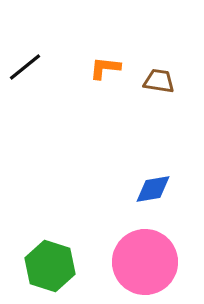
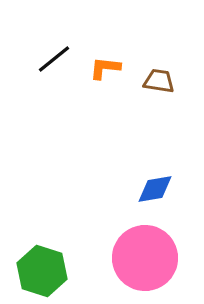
black line: moved 29 px right, 8 px up
blue diamond: moved 2 px right
pink circle: moved 4 px up
green hexagon: moved 8 px left, 5 px down
